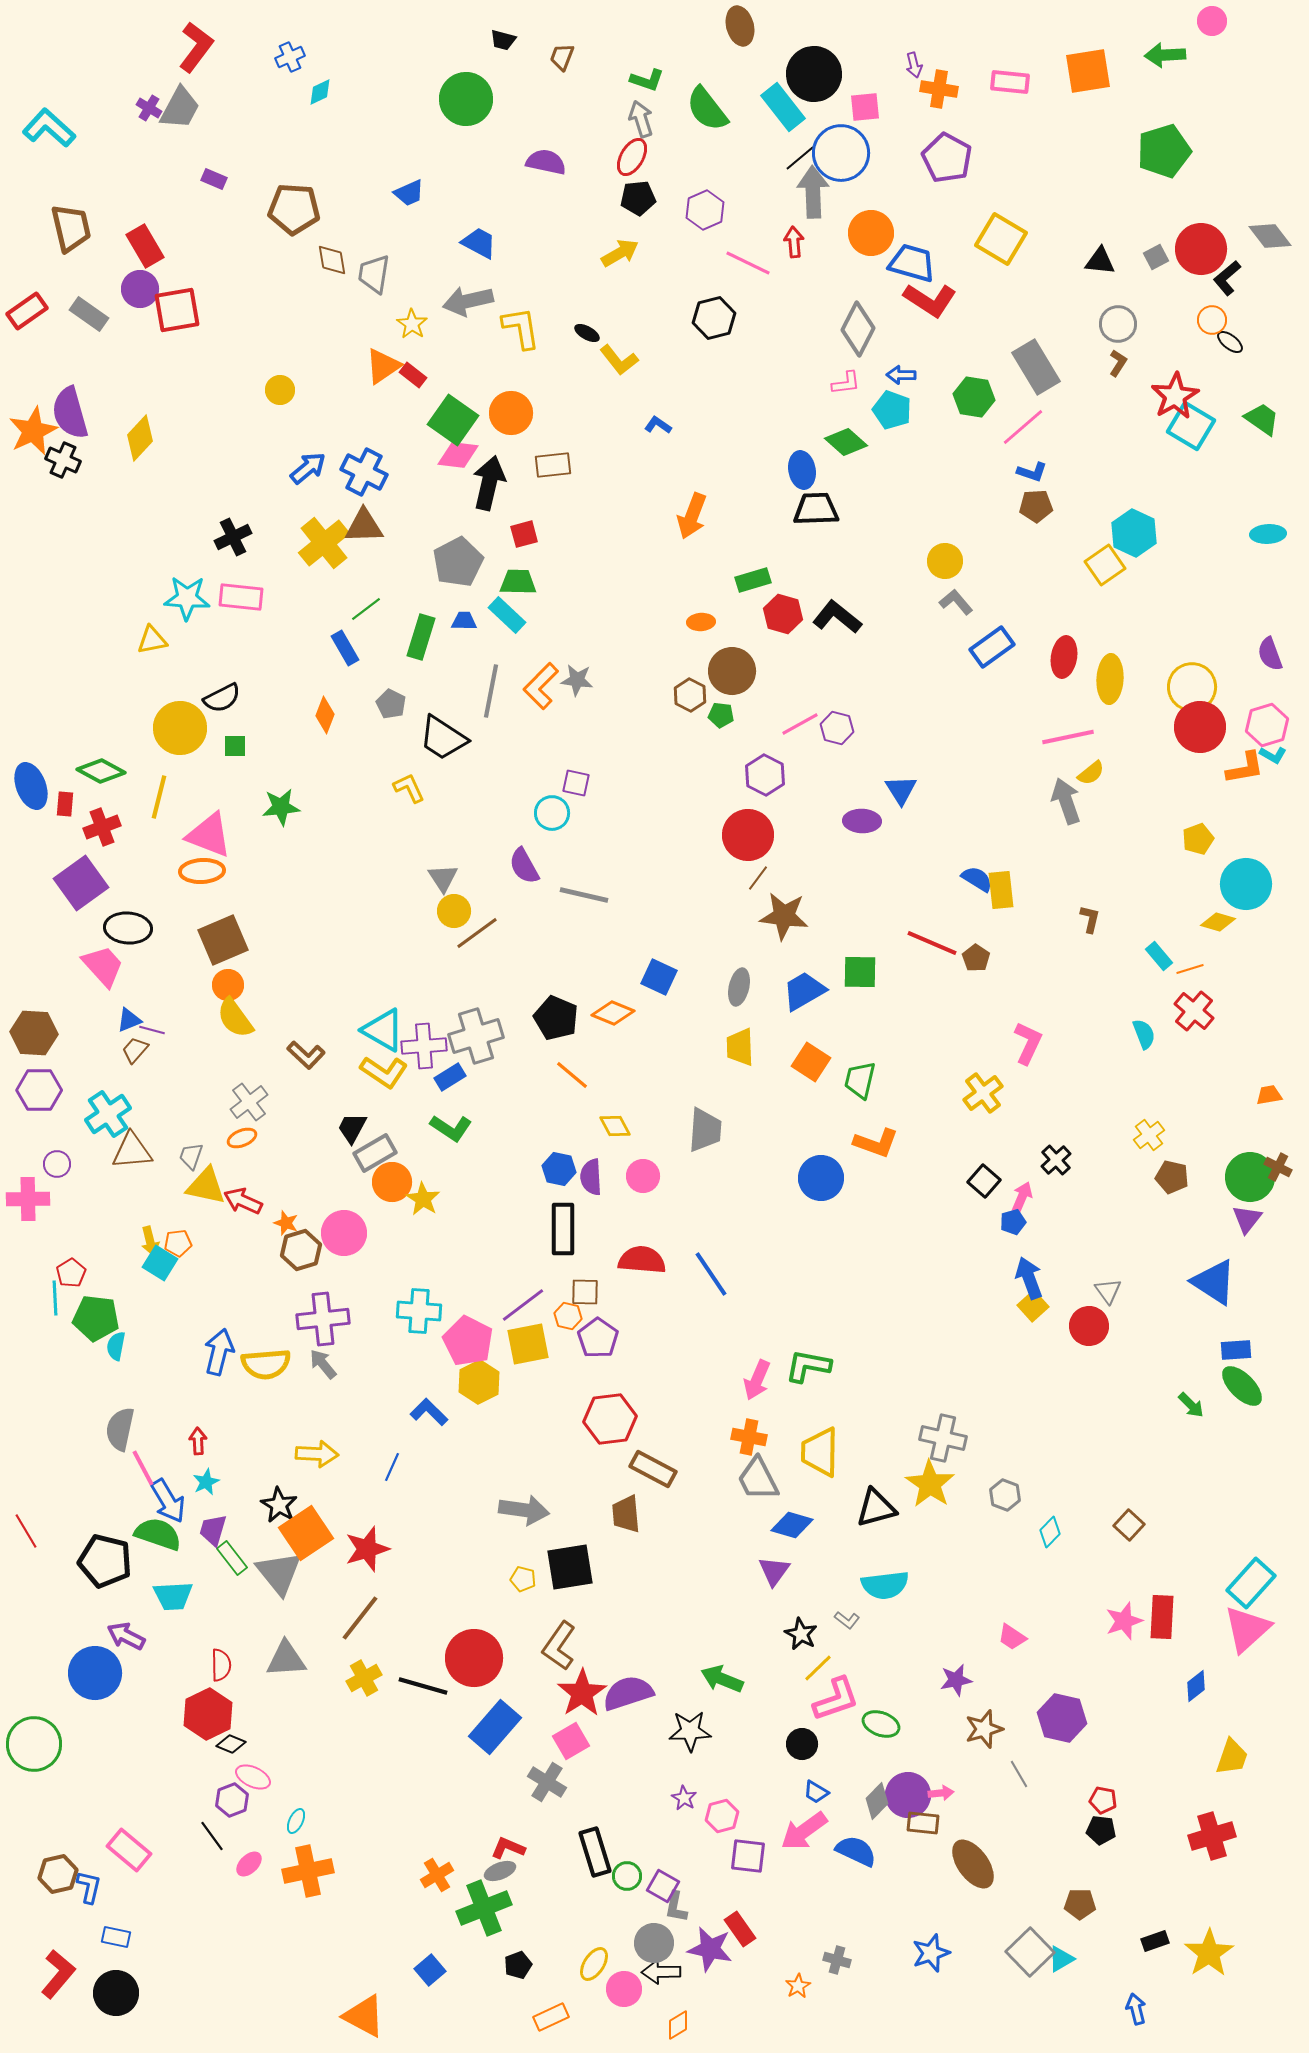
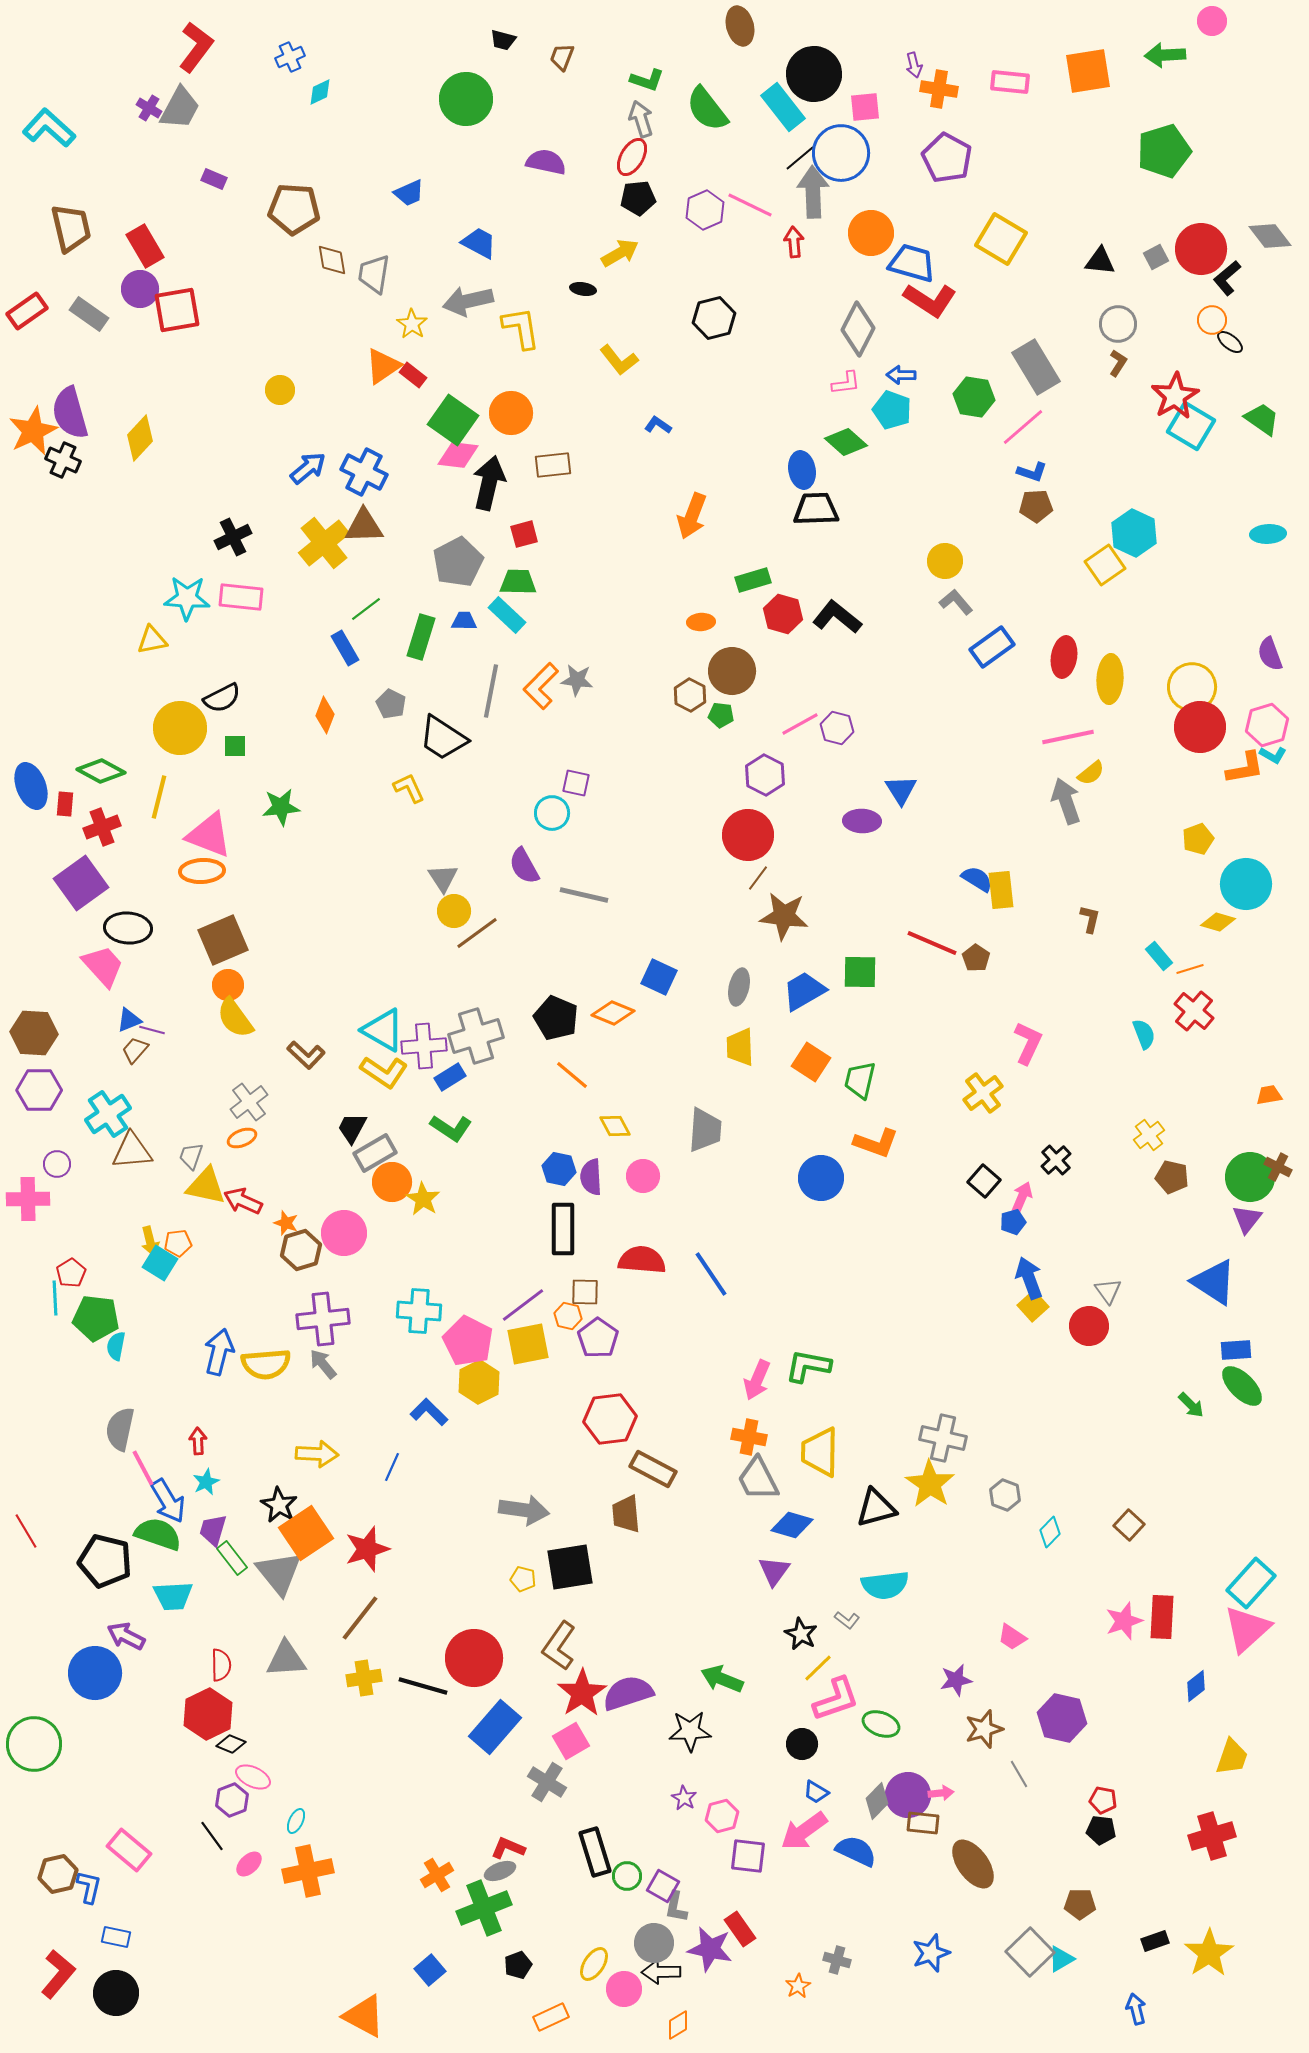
pink line at (748, 263): moved 2 px right, 58 px up
black ellipse at (587, 333): moved 4 px left, 44 px up; rotated 20 degrees counterclockwise
yellow cross at (364, 1678): rotated 20 degrees clockwise
